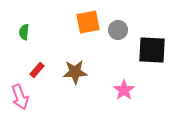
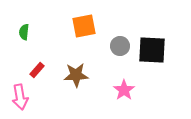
orange square: moved 4 px left, 4 px down
gray circle: moved 2 px right, 16 px down
brown star: moved 1 px right, 3 px down
pink arrow: rotated 10 degrees clockwise
